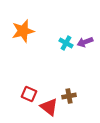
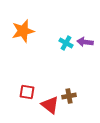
purple arrow: rotated 28 degrees clockwise
red square: moved 2 px left, 2 px up; rotated 14 degrees counterclockwise
red triangle: moved 1 px right, 2 px up
